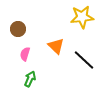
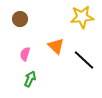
brown circle: moved 2 px right, 10 px up
